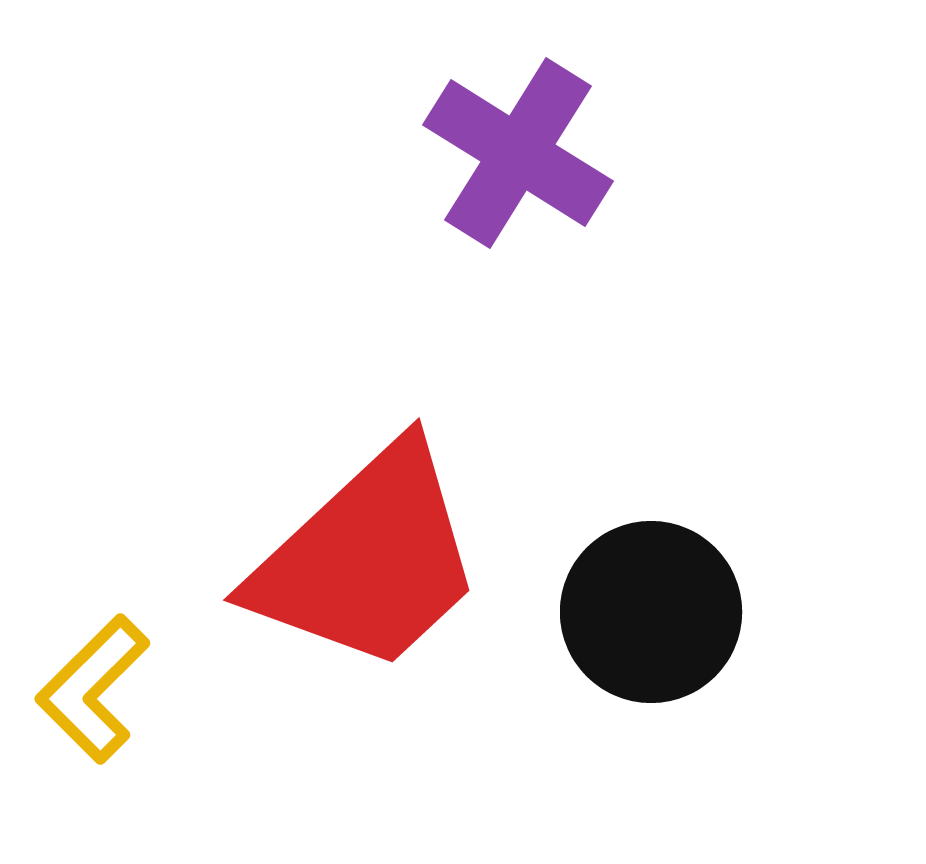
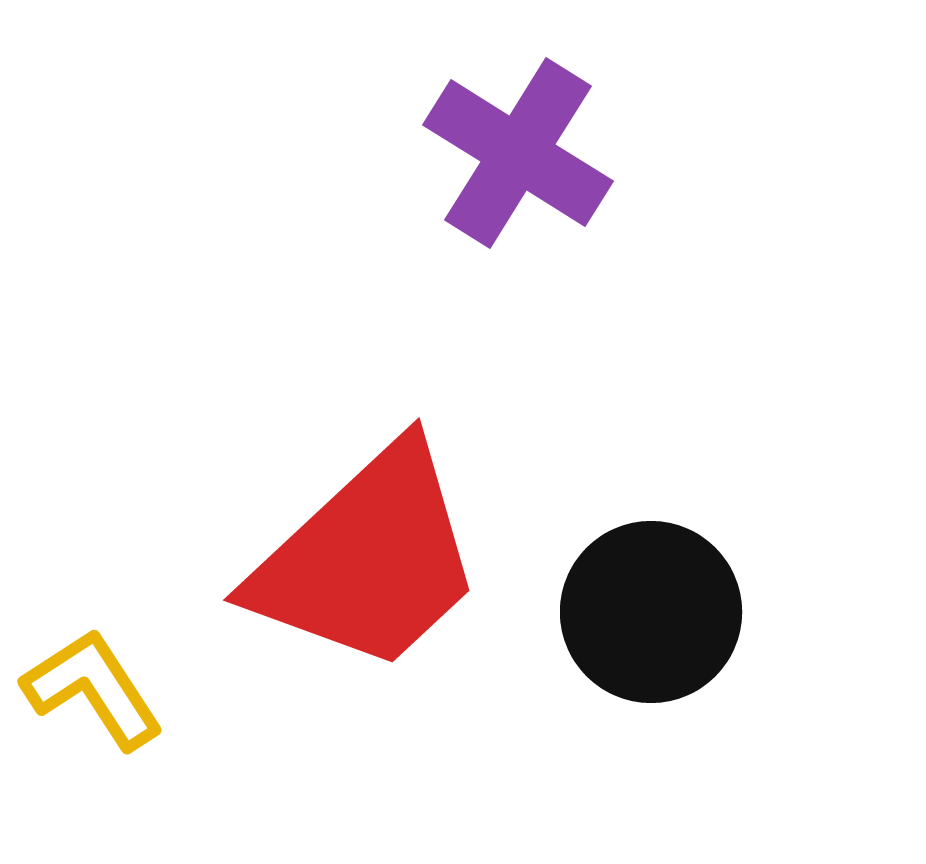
yellow L-shape: rotated 102 degrees clockwise
